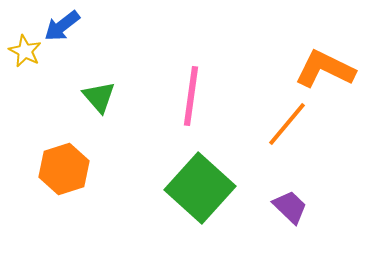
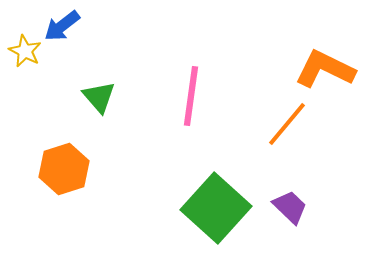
green square: moved 16 px right, 20 px down
